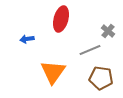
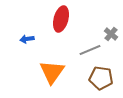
gray cross: moved 3 px right, 3 px down
orange triangle: moved 1 px left
